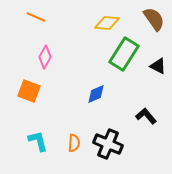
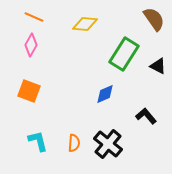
orange line: moved 2 px left
yellow diamond: moved 22 px left, 1 px down
pink diamond: moved 14 px left, 12 px up
blue diamond: moved 9 px right
black cross: rotated 16 degrees clockwise
